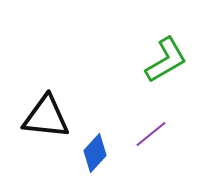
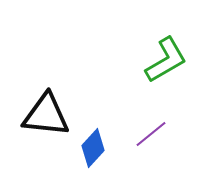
black triangle: moved 2 px up
blue diamond: moved 2 px left, 5 px up
